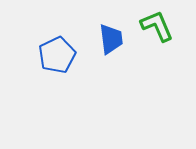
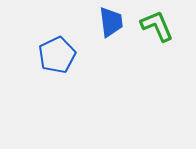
blue trapezoid: moved 17 px up
